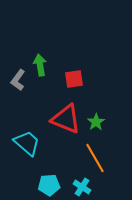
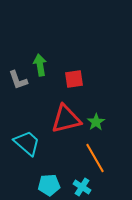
gray L-shape: rotated 55 degrees counterclockwise
red triangle: rotated 36 degrees counterclockwise
